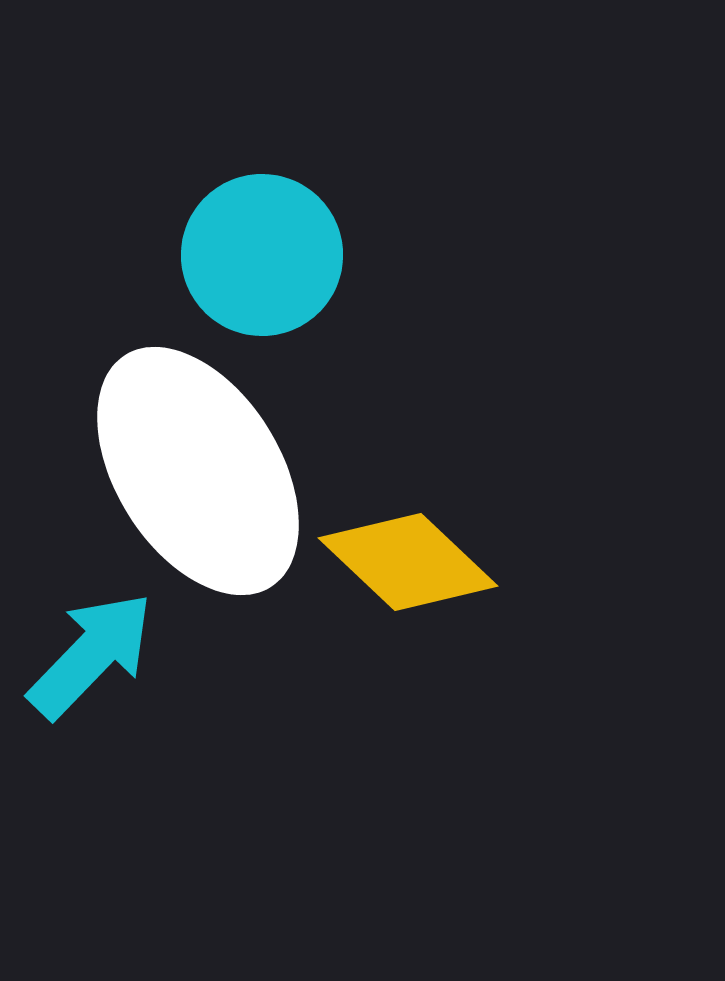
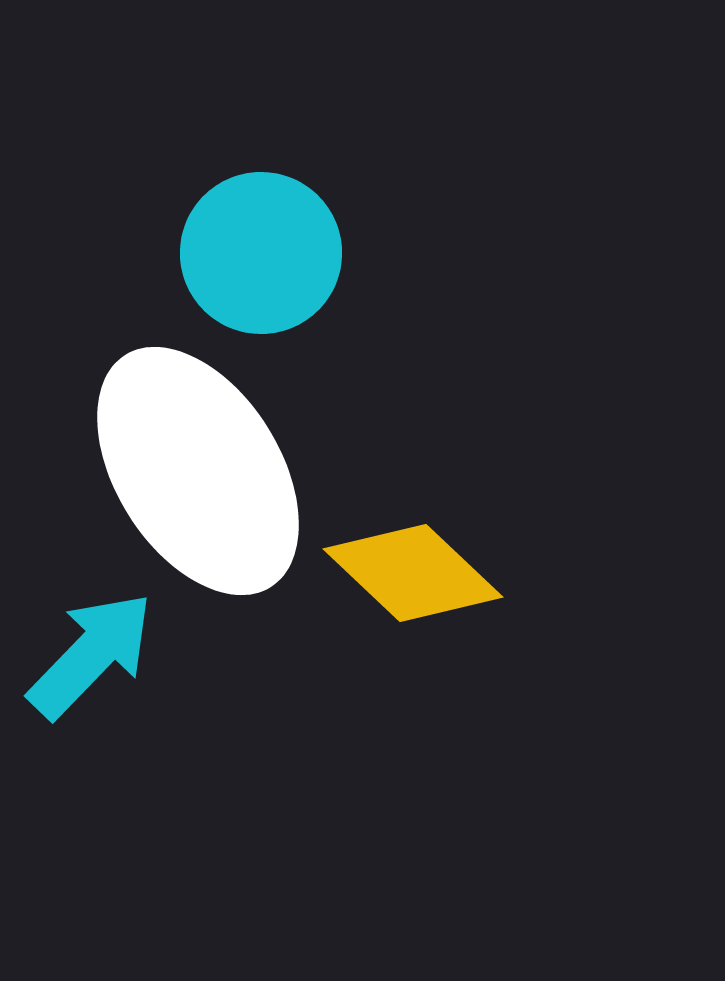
cyan circle: moved 1 px left, 2 px up
yellow diamond: moved 5 px right, 11 px down
